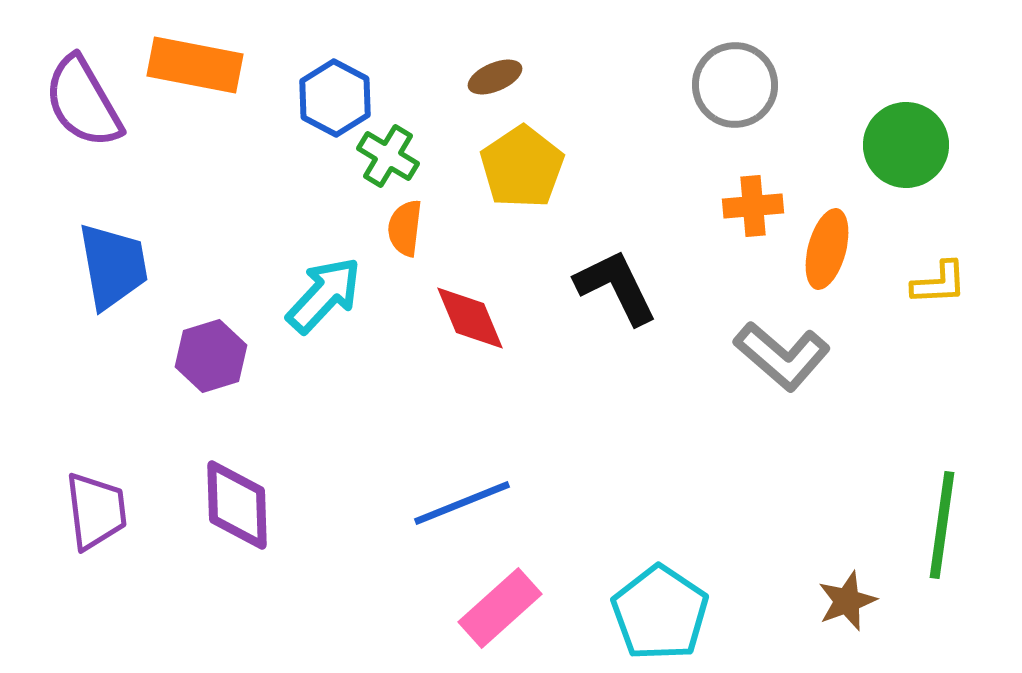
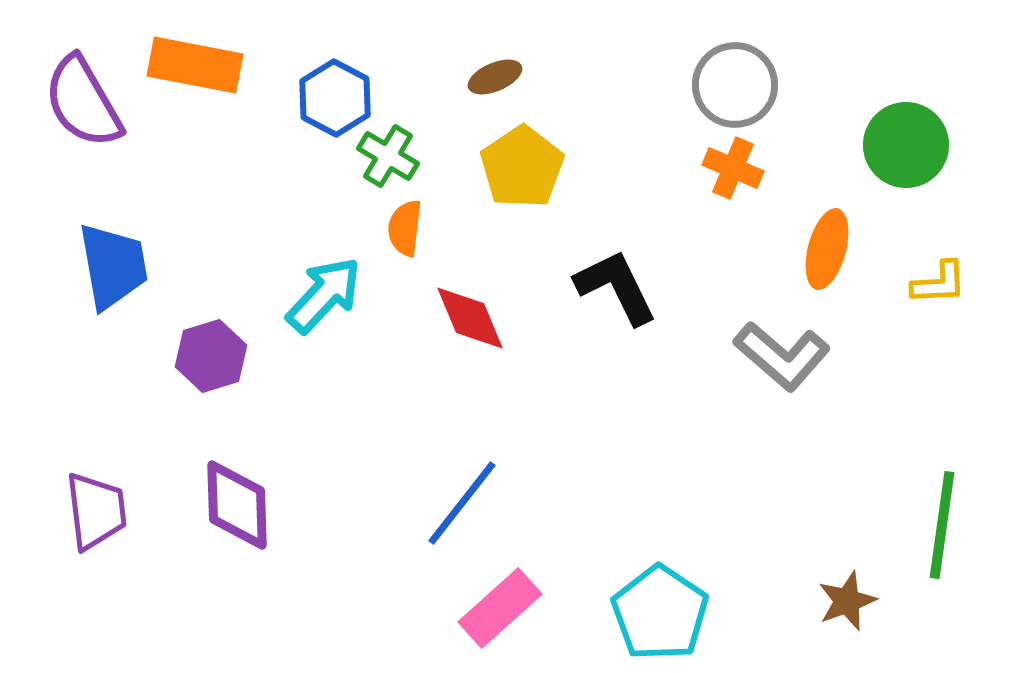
orange cross: moved 20 px left, 38 px up; rotated 28 degrees clockwise
blue line: rotated 30 degrees counterclockwise
